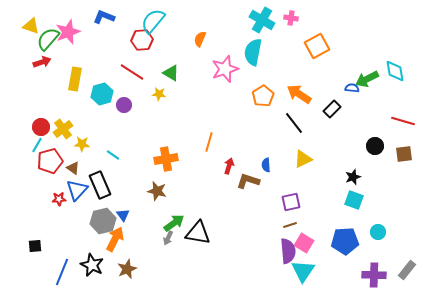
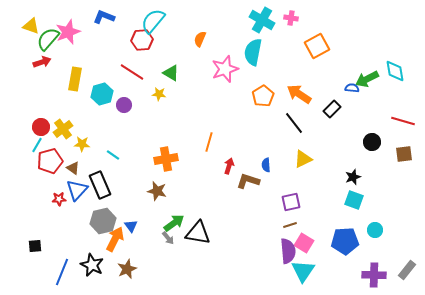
black circle at (375, 146): moved 3 px left, 4 px up
blue triangle at (123, 215): moved 8 px right, 11 px down
cyan circle at (378, 232): moved 3 px left, 2 px up
gray arrow at (168, 238): rotated 64 degrees counterclockwise
